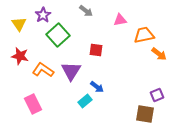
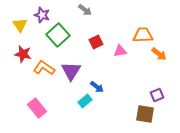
gray arrow: moved 1 px left, 1 px up
purple star: moved 1 px left; rotated 21 degrees counterclockwise
pink triangle: moved 31 px down
yellow triangle: moved 1 px right, 1 px down
orange trapezoid: moved 1 px left; rotated 10 degrees clockwise
red square: moved 8 px up; rotated 32 degrees counterclockwise
red star: moved 3 px right, 2 px up
orange L-shape: moved 1 px right, 2 px up
pink rectangle: moved 4 px right, 4 px down; rotated 12 degrees counterclockwise
